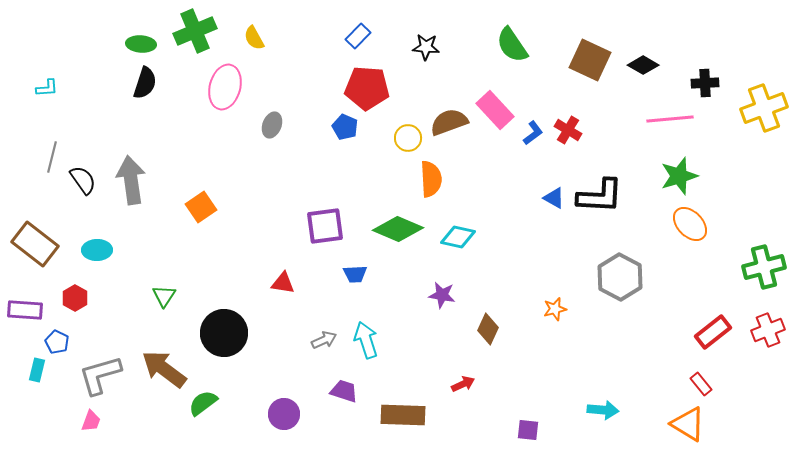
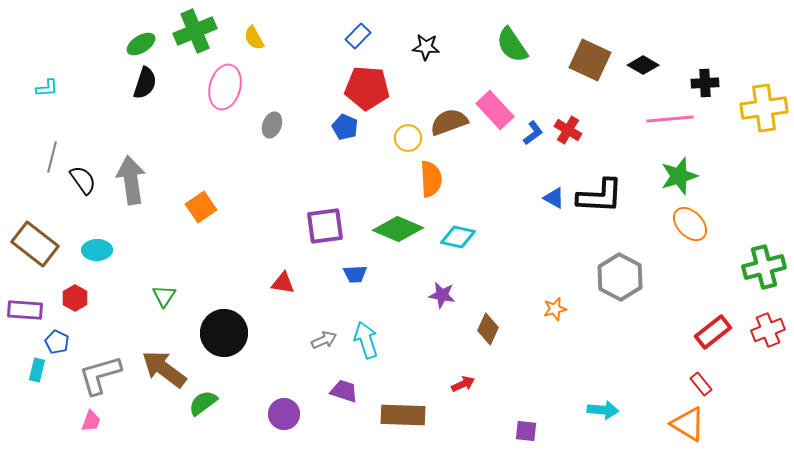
green ellipse at (141, 44): rotated 36 degrees counterclockwise
yellow cross at (764, 108): rotated 12 degrees clockwise
purple square at (528, 430): moved 2 px left, 1 px down
